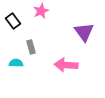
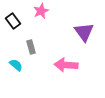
cyan semicircle: moved 2 px down; rotated 40 degrees clockwise
